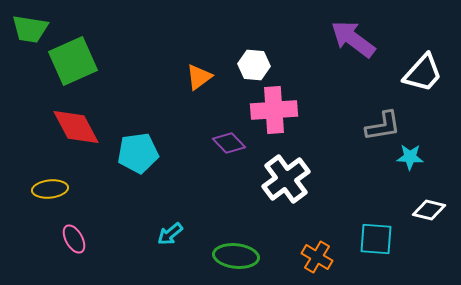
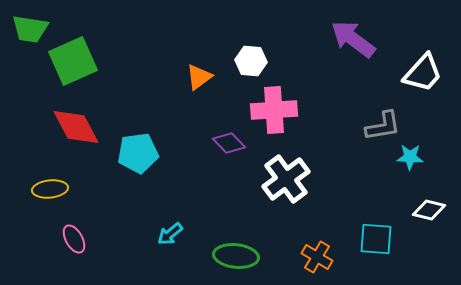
white hexagon: moved 3 px left, 4 px up
